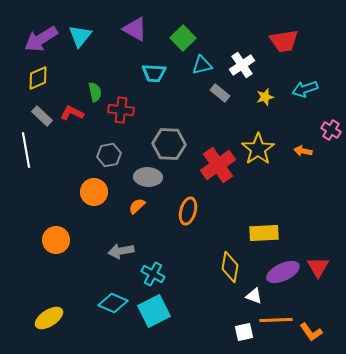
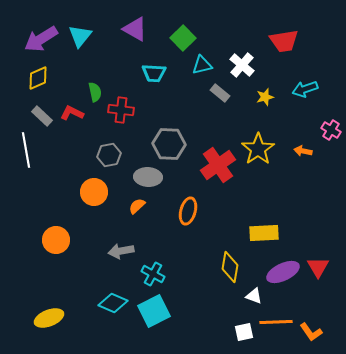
white cross at (242, 65): rotated 15 degrees counterclockwise
yellow ellipse at (49, 318): rotated 12 degrees clockwise
orange line at (276, 320): moved 2 px down
